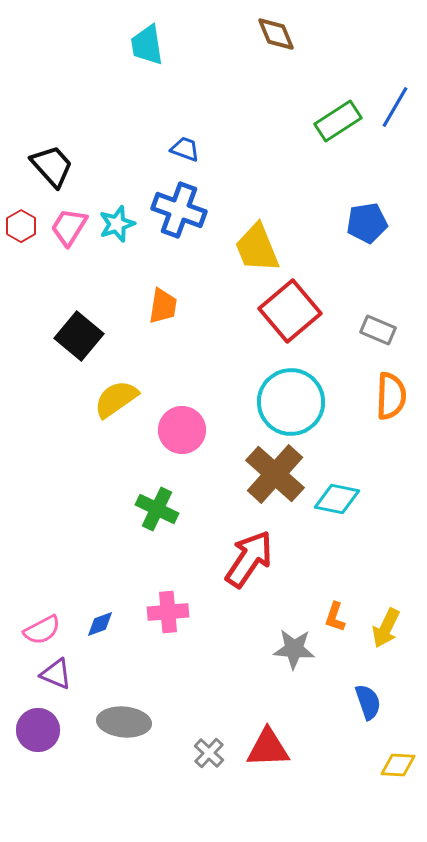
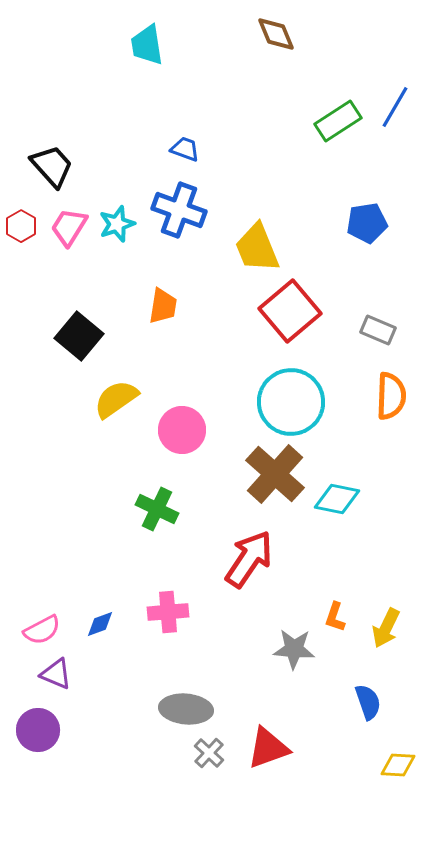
gray ellipse: moved 62 px right, 13 px up
red triangle: rotated 18 degrees counterclockwise
